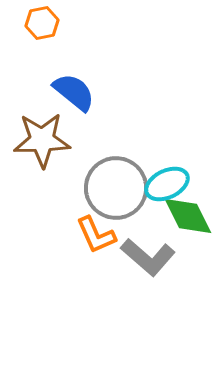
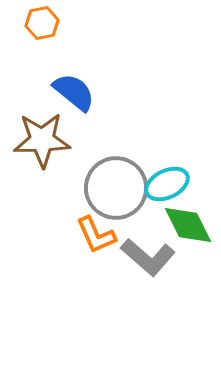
green diamond: moved 9 px down
